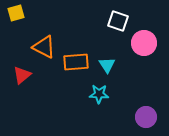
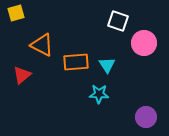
orange triangle: moved 2 px left, 2 px up
